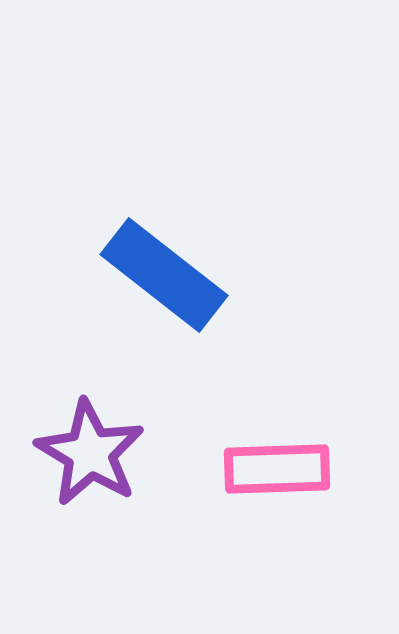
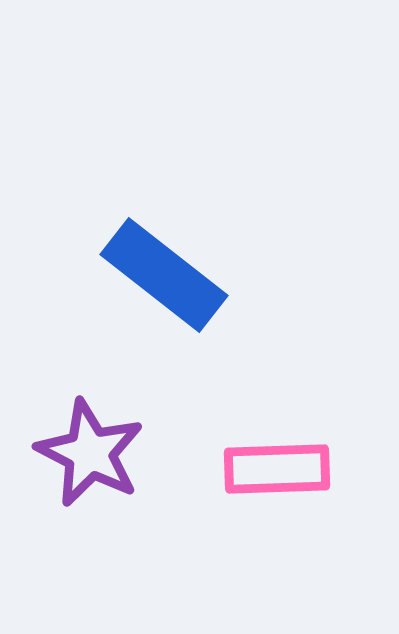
purple star: rotated 4 degrees counterclockwise
